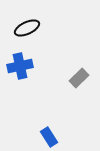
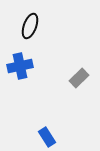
black ellipse: moved 3 px right, 2 px up; rotated 45 degrees counterclockwise
blue rectangle: moved 2 px left
